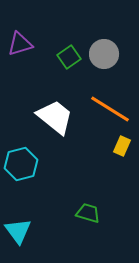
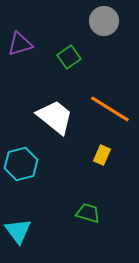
gray circle: moved 33 px up
yellow rectangle: moved 20 px left, 9 px down
